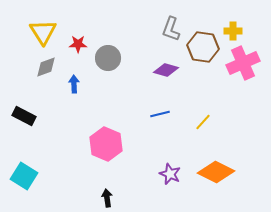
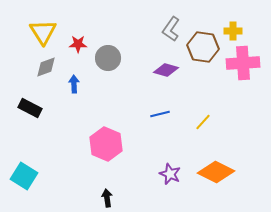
gray L-shape: rotated 15 degrees clockwise
pink cross: rotated 20 degrees clockwise
black rectangle: moved 6 px right, 8 px up
